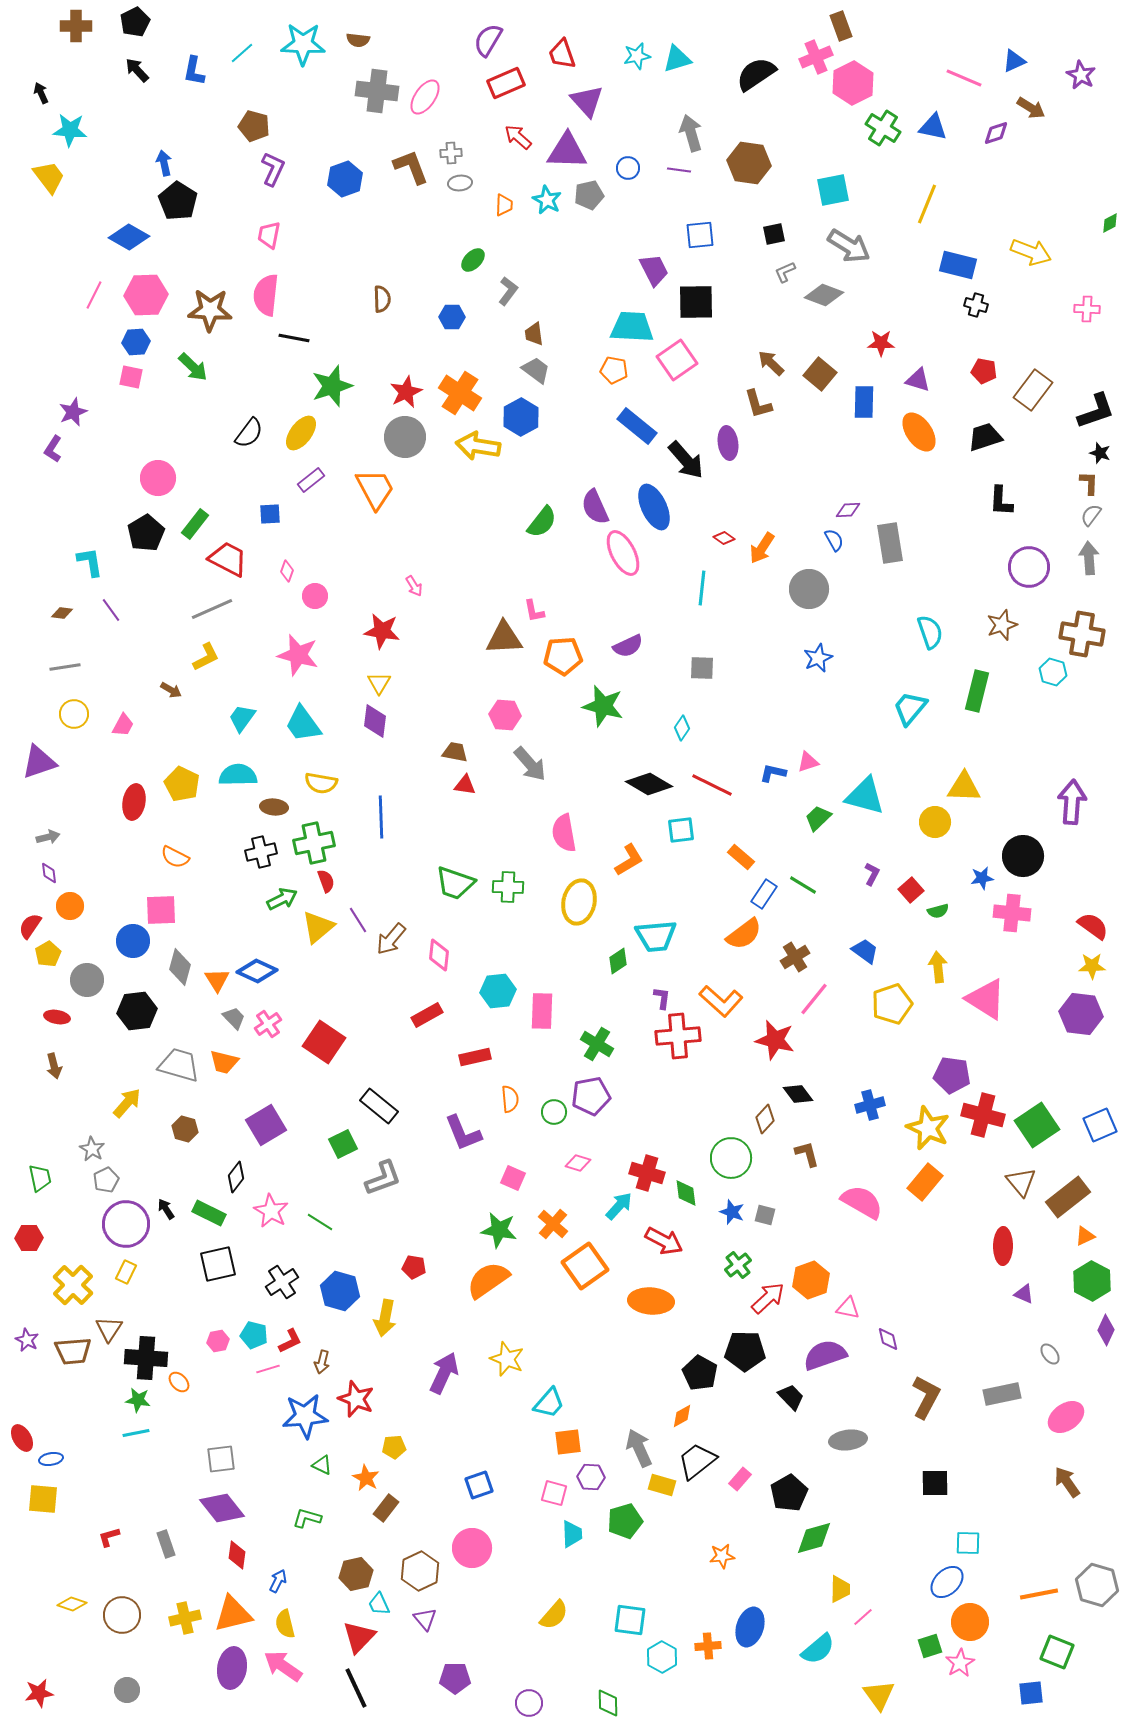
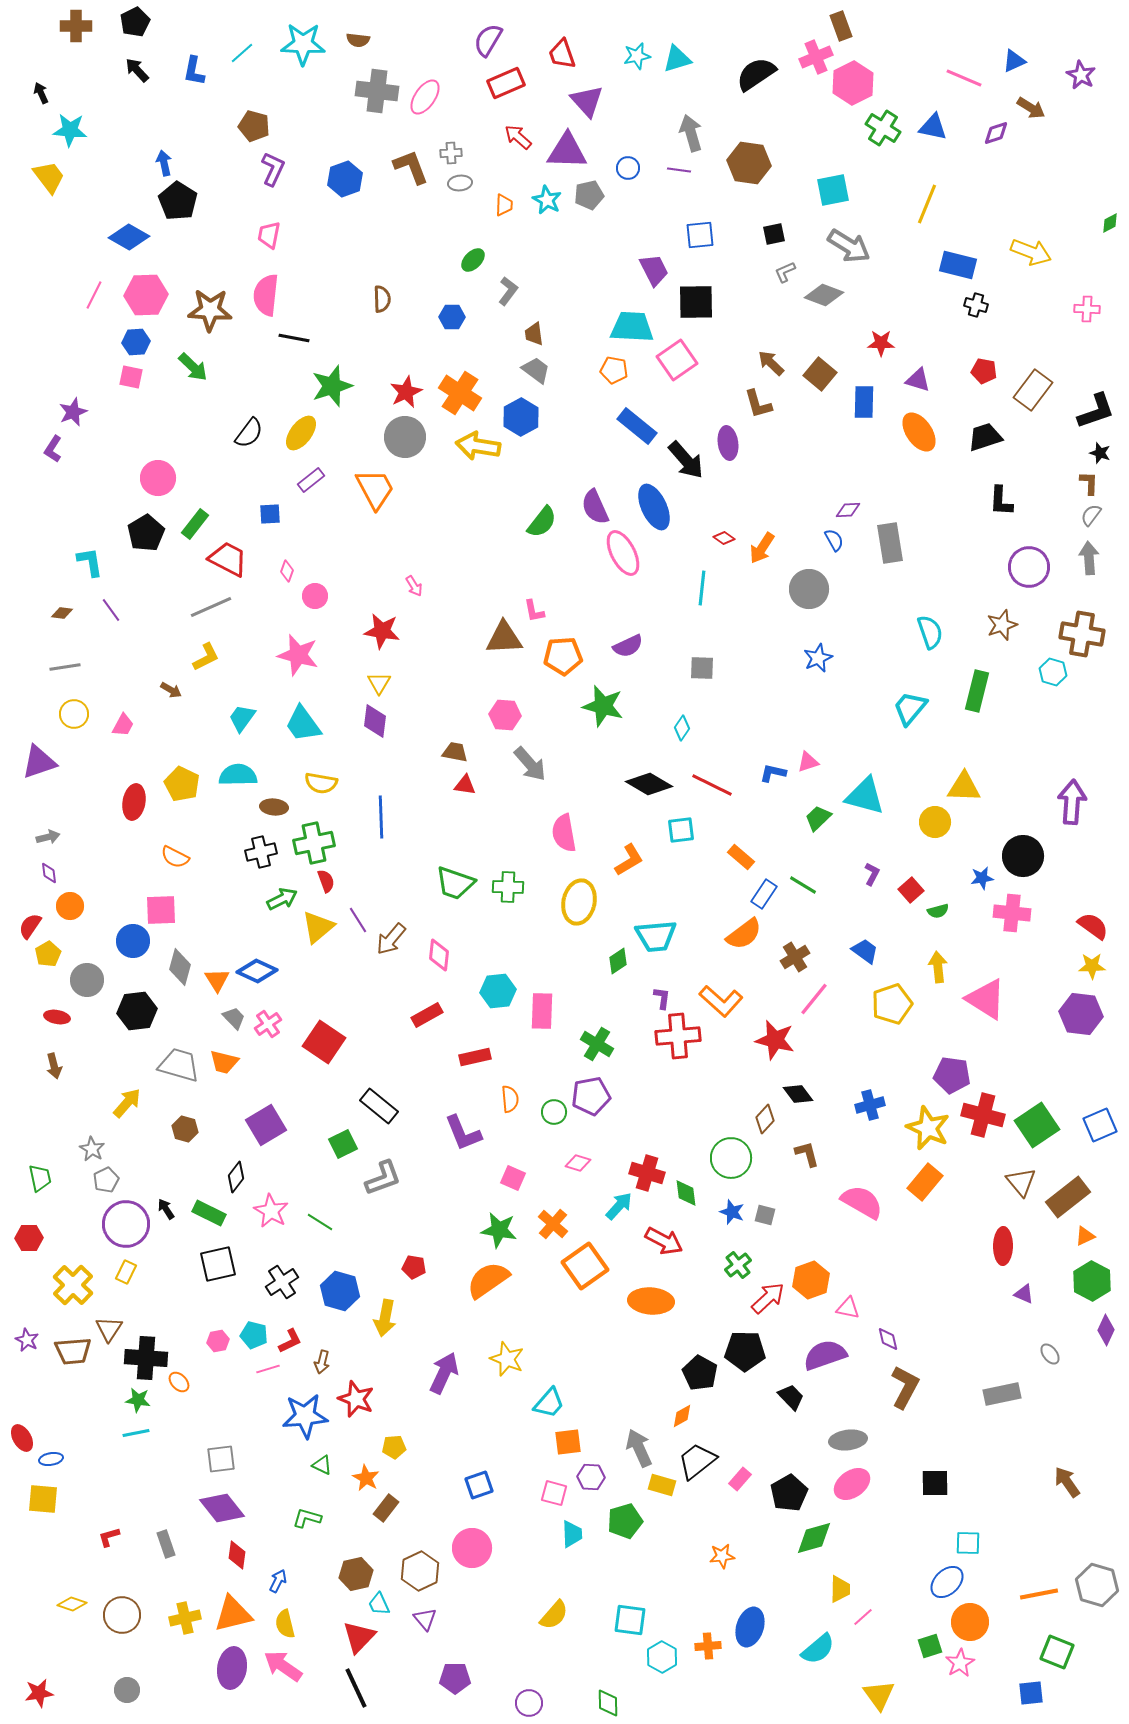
gray line at (212, 609): moved 1 px left, 2 px up
brown L-shape at (926, 1397): moved 21 px left, 10 px up
pink ellipse at (1066, 1417): moved 214 px left, 67 px down
